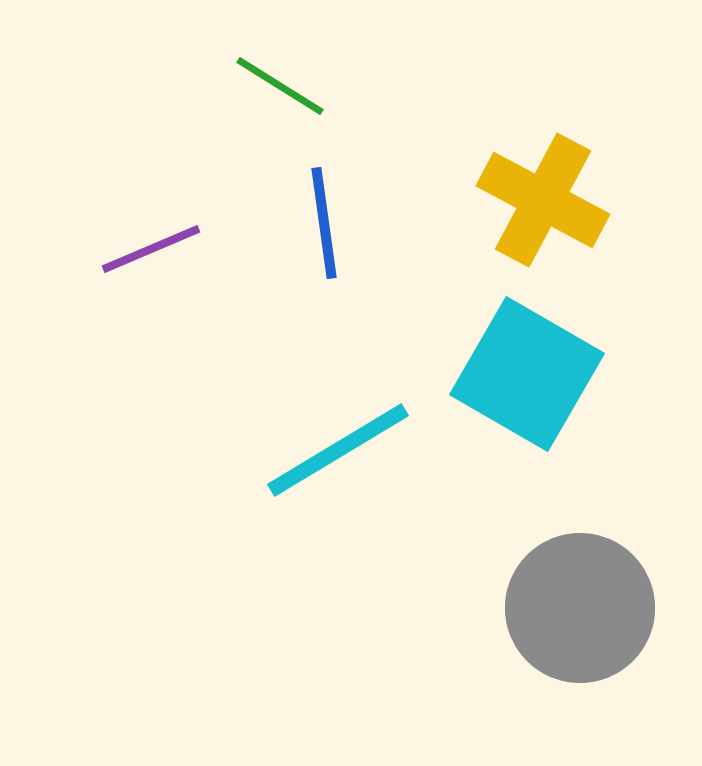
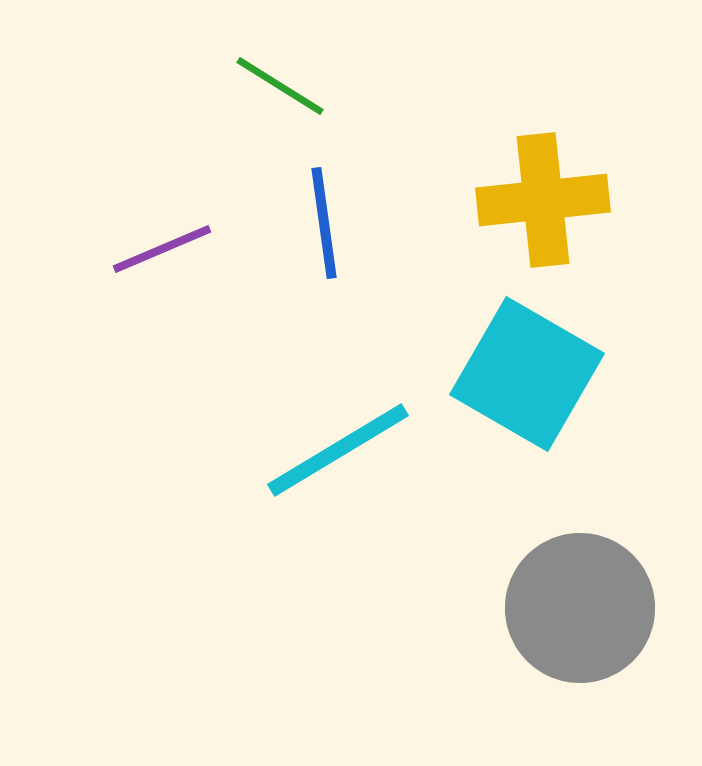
yellow cross: rotated 34 degrees counterclockwise
purple line: moved 11 px right
